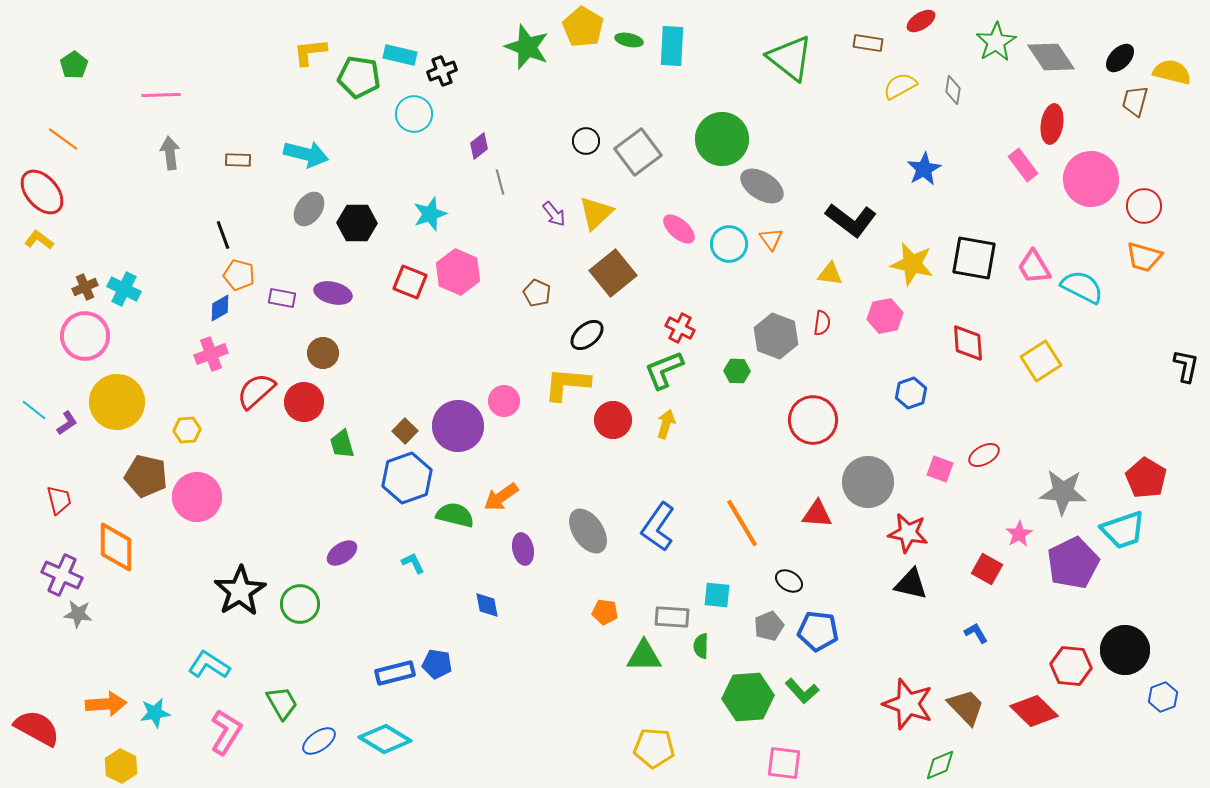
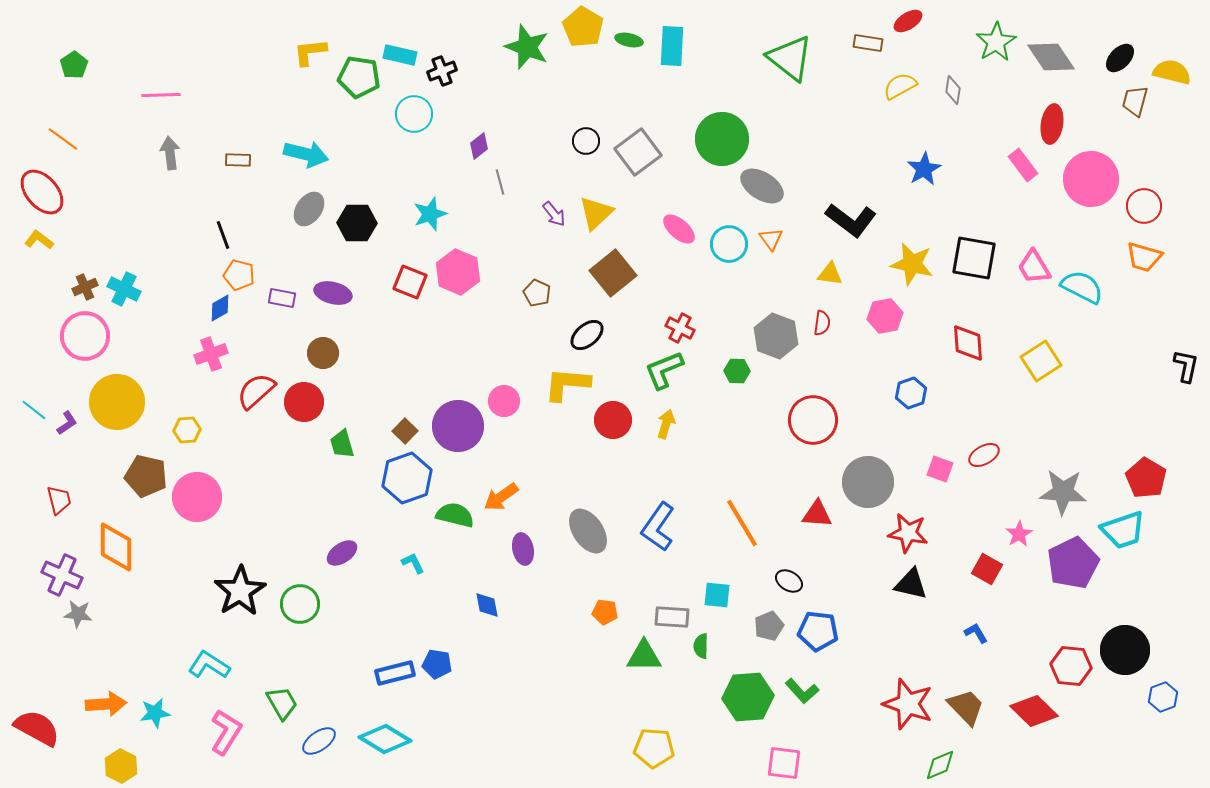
red ellipse at (921, 21): moved 13 px left
